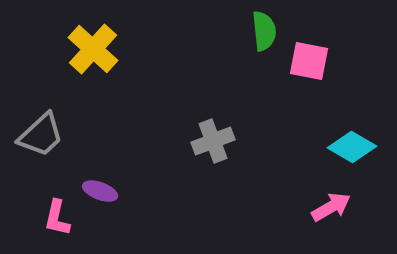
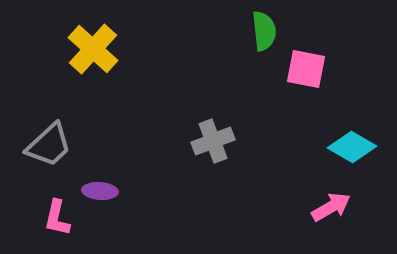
pink square: moved 3 px left, 8 px down
gray trapezoid: moved 8 px right, 10 px down
purple ellipse: rotated 16 degrees counterclockwise
